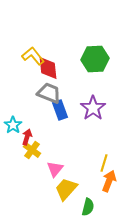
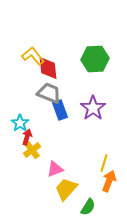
cyan star: moved 7 px right, 2 px up
yellow cross: rotated 18 degrees clockwise
pink triangle: rotated 30 degrees clockwise
green semicircle: rotated 18 degrees clockwise
